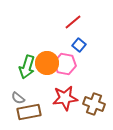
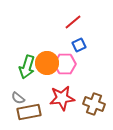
blue square: rotated 24 degrees clockwise
pink hexagon: rotated 10 degrees counterclockwise
red star: moved 3 px left
